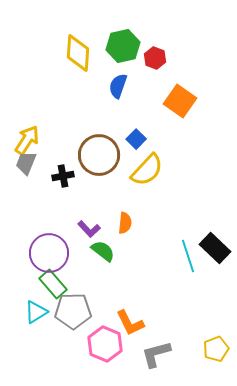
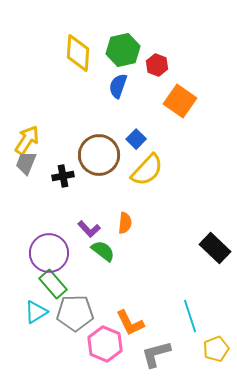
green hexagon: moved 4 px down
red hexagon: moved 2 px right, 7 px down
cyan line: moved 2 px right, 60 px down
gray pentagon: moved 2 px right, 2 px down
